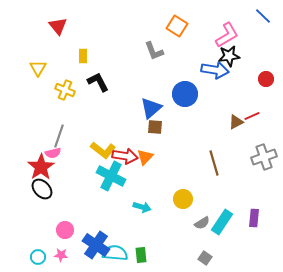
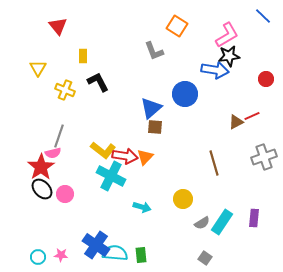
pink circle: moved 36 px up
